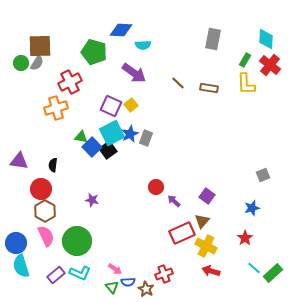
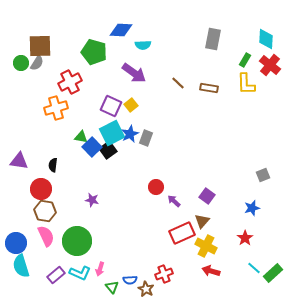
brown hexagon at (45, 211): rotated 20 degrees counterclockwise
pink arrow at (115, 269): moved 15 px left; rotated 72 degrees clockwise
blue semicircle at (128, 282): moved 2 px right, 2 px up
